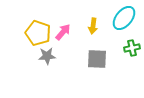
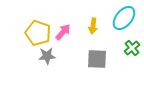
green cross: rotated 28 degrees counterclockwise
